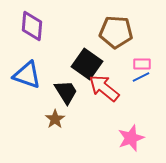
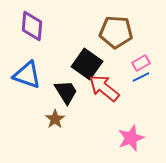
pink rectangle: moved 1 px left, 1 px up; rotated 30 degrees counterclockwise
